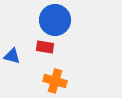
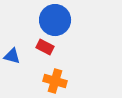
red rectangle: rotated 18 degrees clockwise
